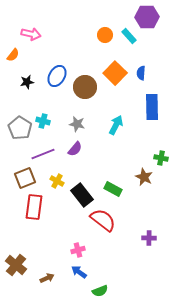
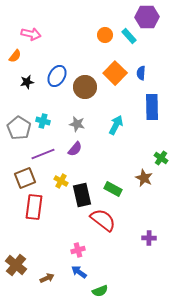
orange semicircle: moved 2 px right, 1 px down
gray pentagon: moved 1 px left
green cross: rotated 24 degrees clockwise
brown star: moved 1 px down
yellow cross: moved 4 px right
black rectangle: rotated 25 degrees clockwise
